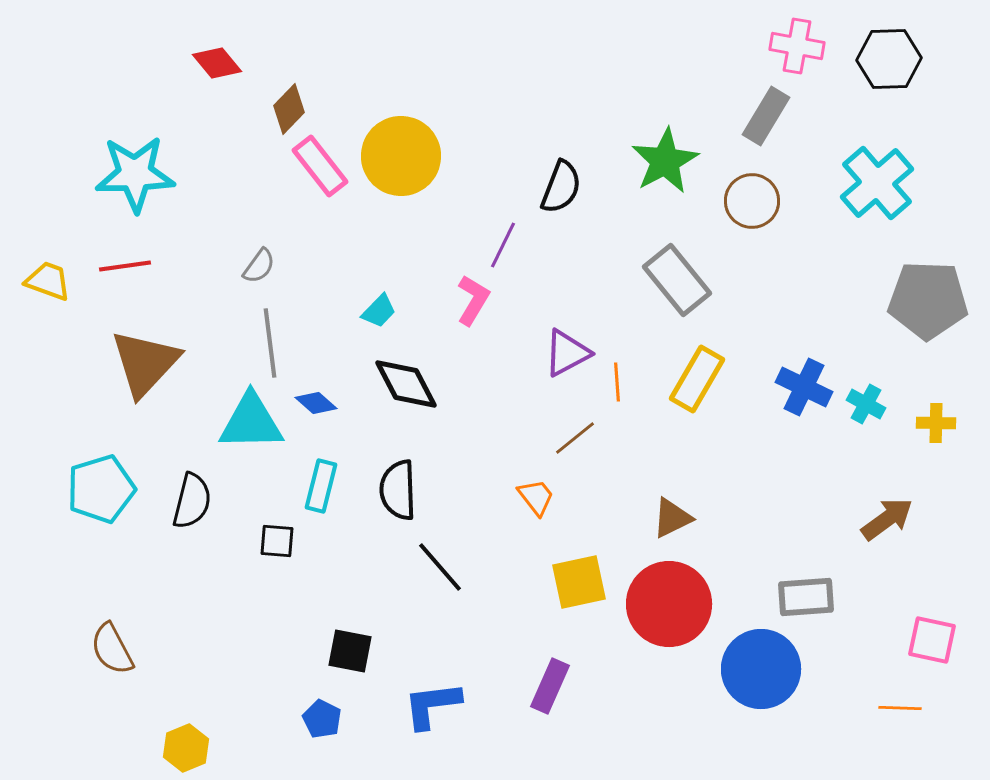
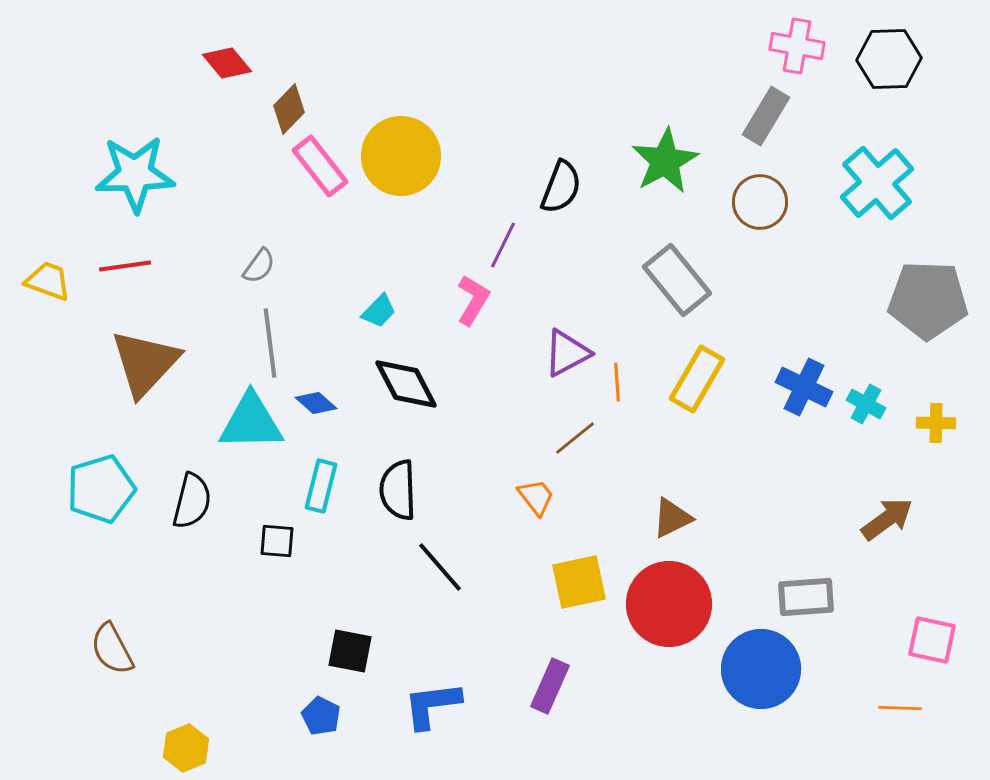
red diamond at (217, 63): moved 10 px right
brown circle at (752, 201): moved 8 px right, 1 px down
blue pentagon at (322, 719): moved 1 px left, 3 px up
